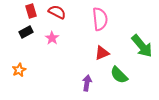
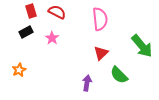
red triangle: moved 1 px left; rotated 21 degrees counterclockwise
